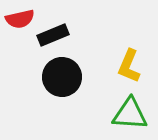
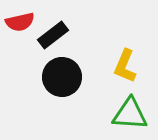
red semicircle: moved 3 px down
black rectangle: rotated 16 degrees counterclockwise
yellow L-shape: moved 4 px left
